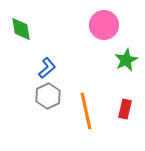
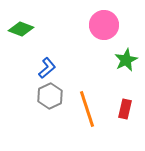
green diamond: rotated 60 degrees counterclockwise
gray hexagon: moved 2 px right
orange line: moved 1 px right, 2 px up; rotated 6 degrees counterclockwise
